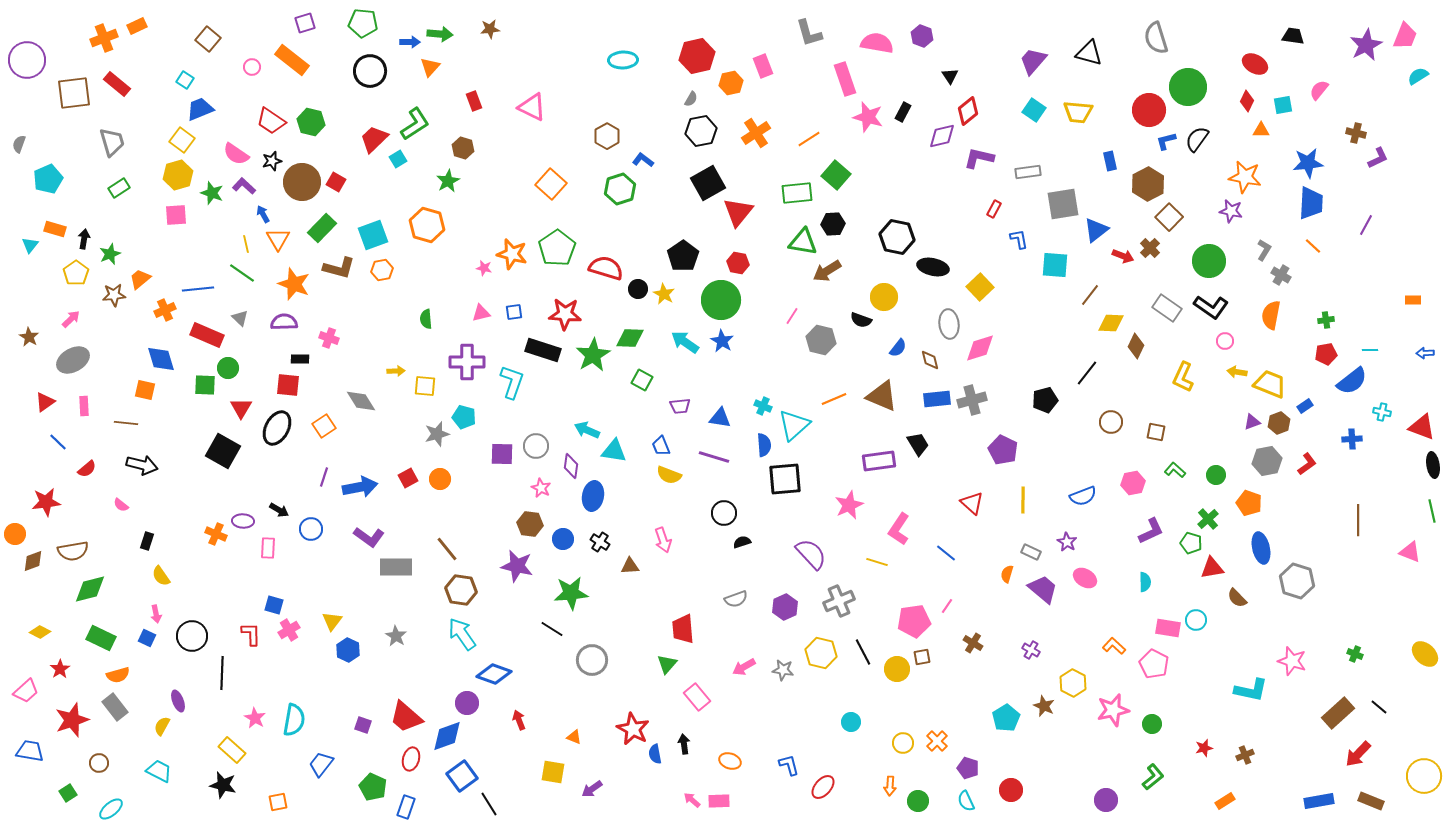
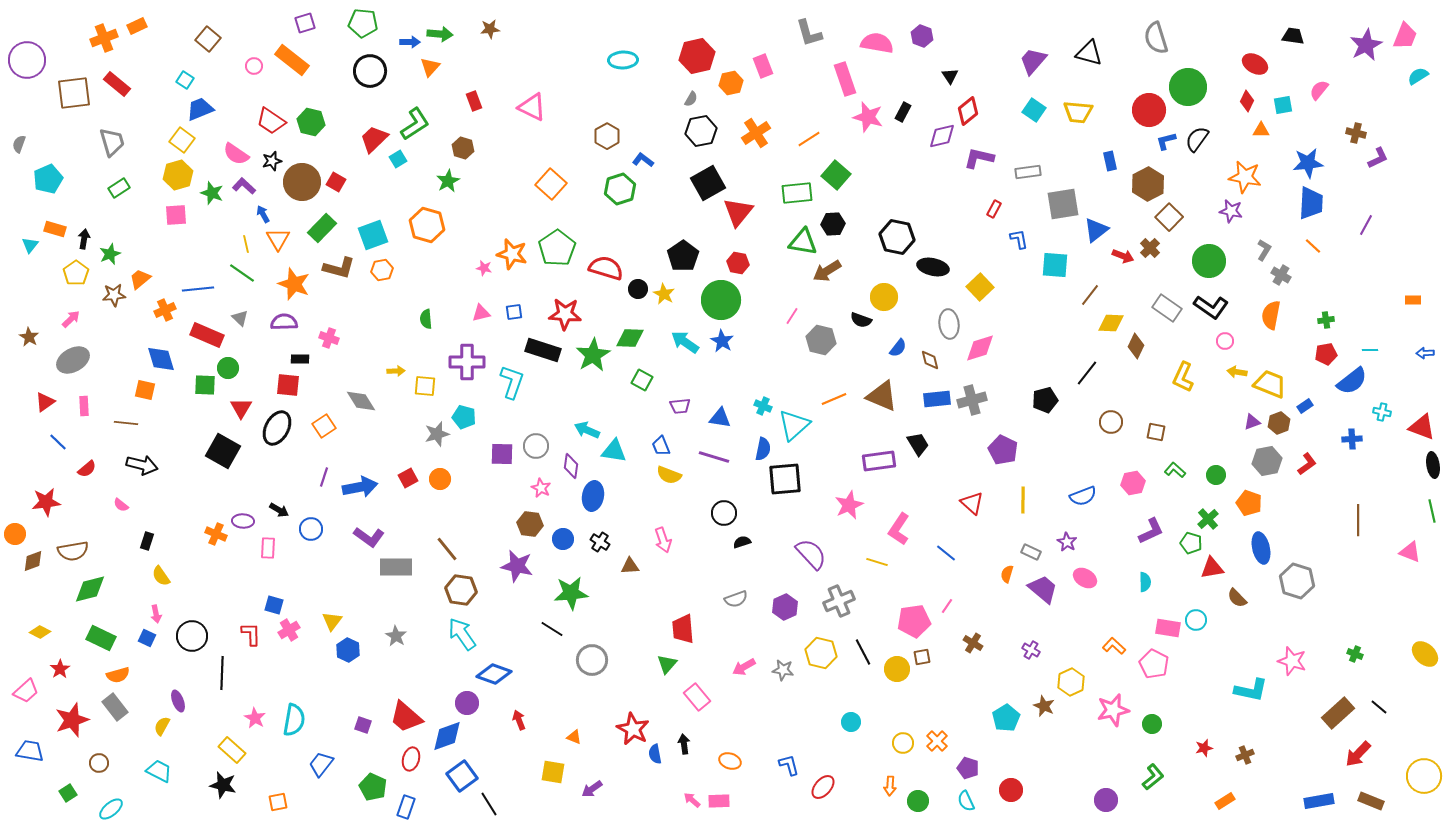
pink circle at (252, 67): moved 2 px right, 1 px up
blue semicircle at (764, 445): moved 1 px left, 4 px down; rotated 15 degrees clockwise
yellow hexagon at (1073, 683): moved 2 px left, 1 px up; rotated 8 degrees clockwise
